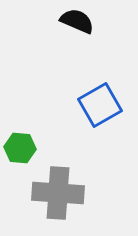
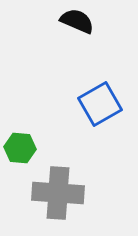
blue square: moved 1 px up
